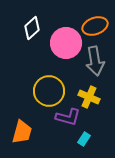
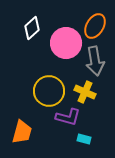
orange ellipse: rotated 40 degrees counterclockwise
yellow cross: moved 4 px left, 5 px up
cyan rectangle: rotated 72 degrees clockwise
